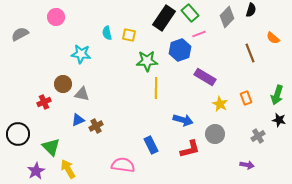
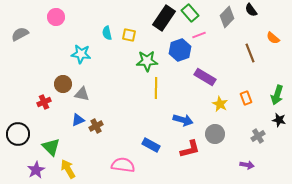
black semicircle: rotated 128 degrees clockwise
pink line: moved 1 px down
blue rectangle: rotated 36 degrees counterclockwise
purple star: moved 1 px up
